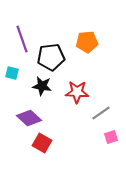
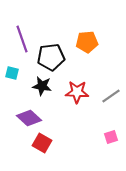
gray line: moved 10 px right, 17 px up
